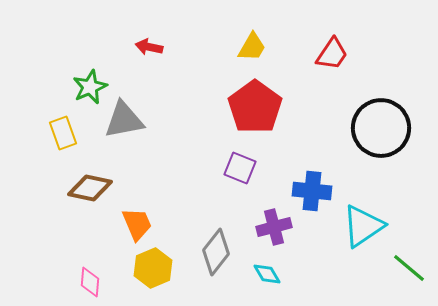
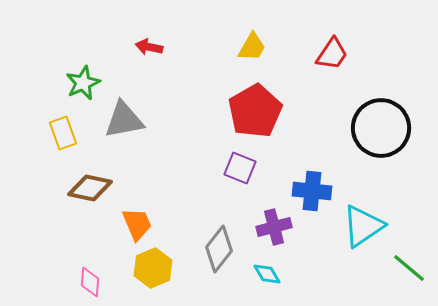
green star: moved 7 px left, 4 px up
red pentagon: moved 4 px down; rotated 6 degrees clockwise
gray diamond: moved 3 px right, 3 px up
